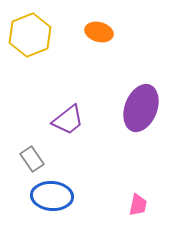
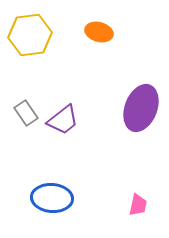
yellow hexagon: rotated 15 degrees clockwise
purple trapezoid: moved 5 px left
gray rectangle: moved 6 px left, 46 px up
blue ellipse: moved 2 px down
